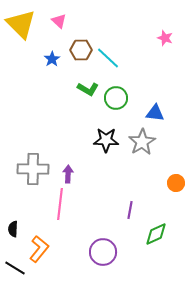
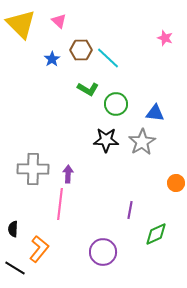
green circle: moved 6 px down
